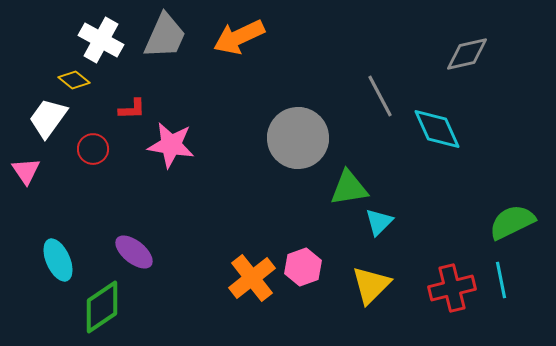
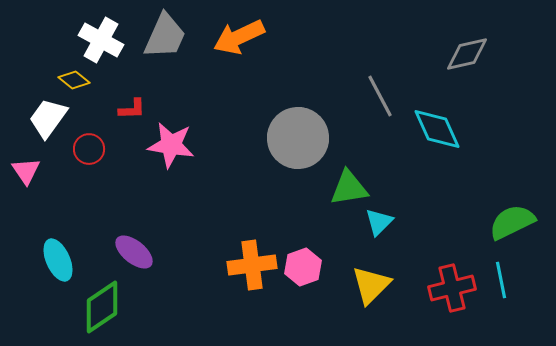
red circle: moved 4 px left
orange cross: moved 13 px up; rotated 30 degrees clockwise
